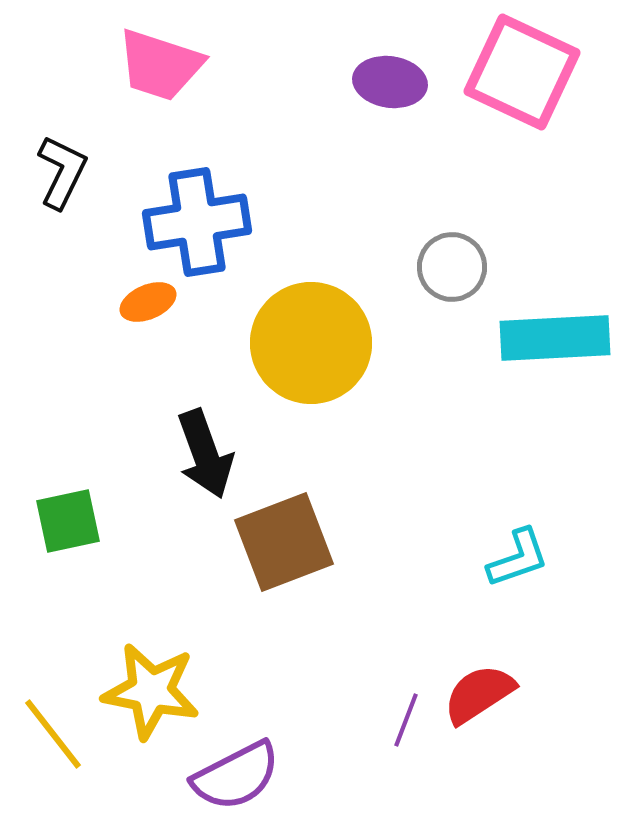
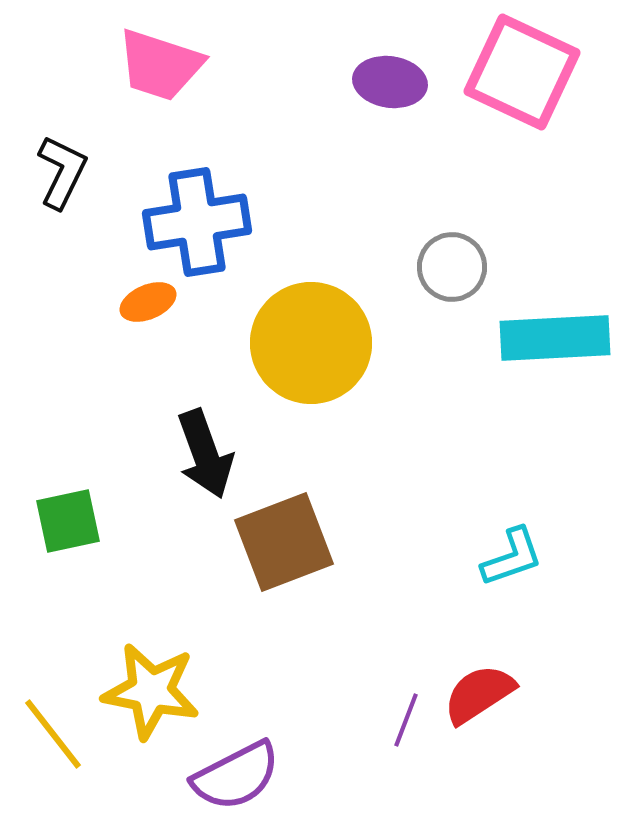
cyan L-shape: moved 6 px left, 1 px up
